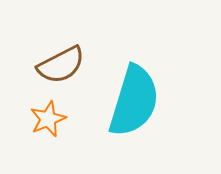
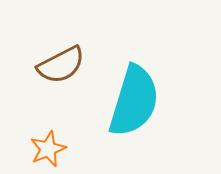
orange star: moved 30 px down
